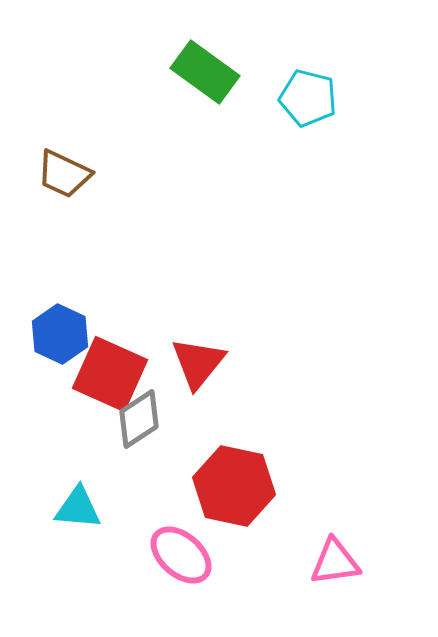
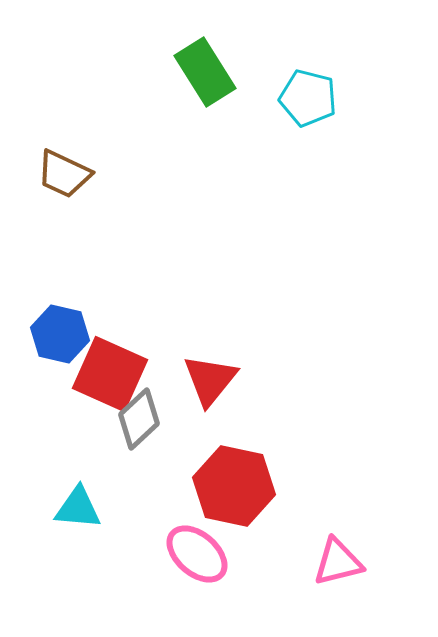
green rectangle: rotated 22 degrees clockwise
blue hexagon: rotated 12 degrees counterclockwise
red triangle: moved 12 px right, 17 px down
gray diamond: rotated 10 degrees counterclockwise
pink ellipse: moved 16 px right, 1 px up
pink triangle: moved 3 px right; rotated 6 degrees counterclockwise
